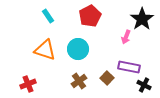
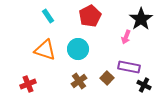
black star: moved 1 px left
